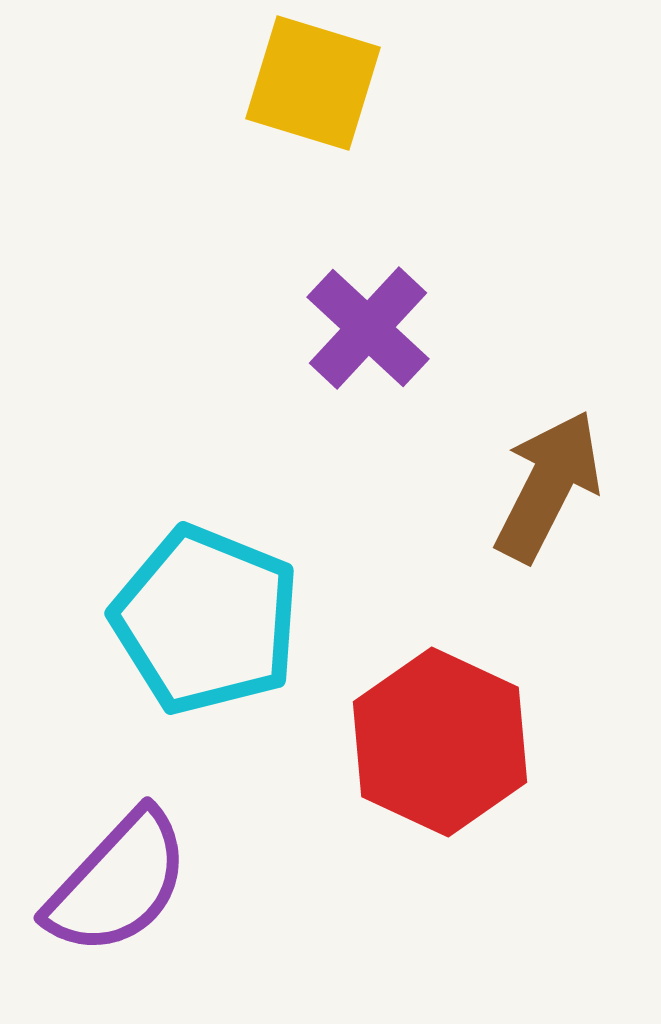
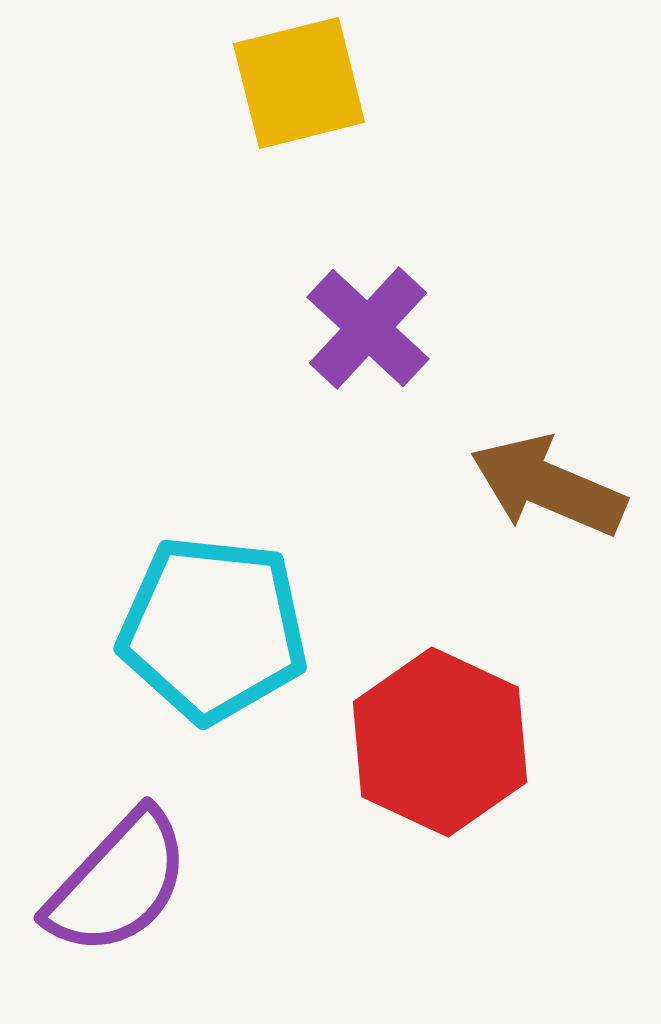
yellow square: moved 14 px left; rotated 31 degrees counterclockwise
brown arrow: rotated 94 degrees counterclockwise
cyan pentagon: moved 7 px right, 9 px down; rotated 16 degrees counterclockwise
